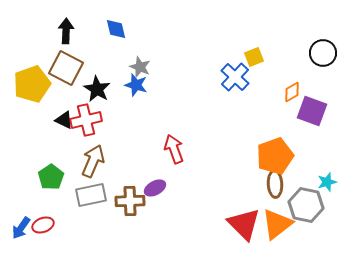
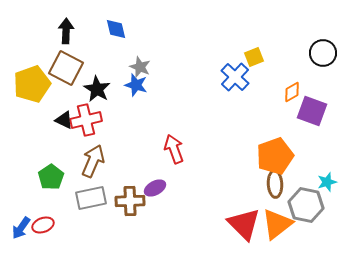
gray rectangle: moved 3 px down
